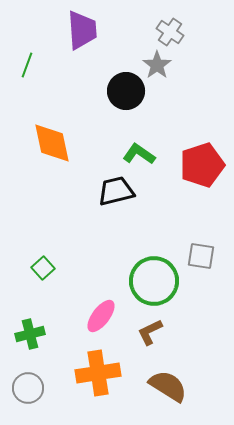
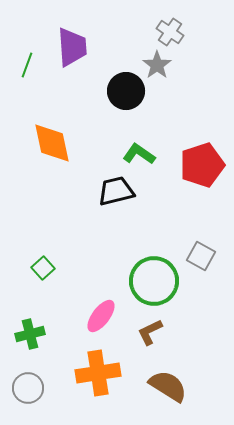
purple trapezoid: moved 10 px left, 17 px down
gray square: rotated 20 degrees clockwise
